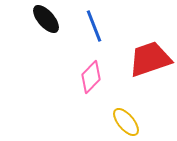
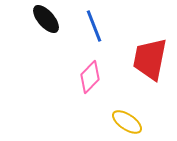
red trapezoid: rotated 60 degrees counterclockwise
pink diamond: moved 1 px left
yellow ellipse: moved 1 px right; rotated 16 degrees counterclockwise
